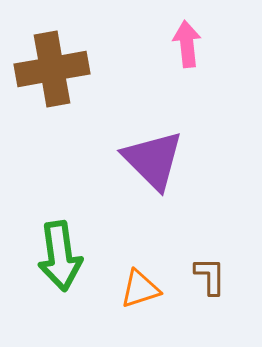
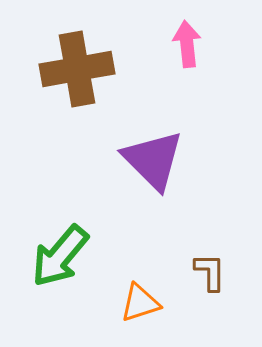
brown cross: moved 25 px right
green arrow: rotated 48 degrees clockwise
brown L-shape: moved 4 px up
orange triangle: moved 14 px down
